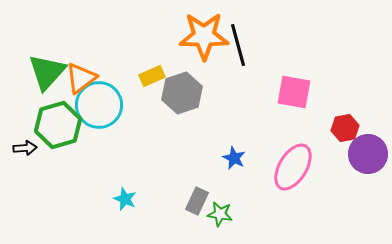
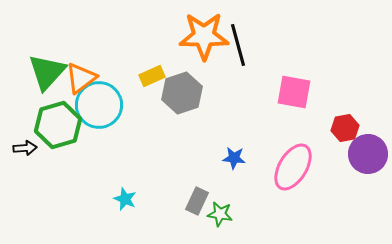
blue star: rotated 20 degrees counterclockwise
